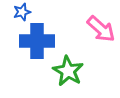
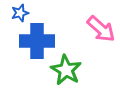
blue star: moved 2 px left, 1 px down
green star: moved 2 px left, 1 px up
